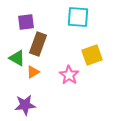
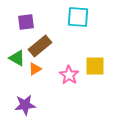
brown rectangle: moved 2 px right, 2 px down; rotated 30 degrees clockwise
yellow square: moved 3 px right, 11 px down; rotated 20 degrees clockwise
orange triangle: moved 2 px right, 3 px up
